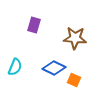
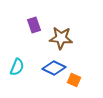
purple rectangle: rotated 35 degrees counterclockwise
brown star: moved 14 px left
cyan semicircle: moved 2 px right
